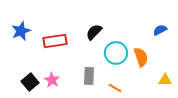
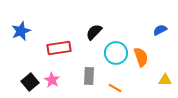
red rectangle: moved 4 px right, 7 px down
